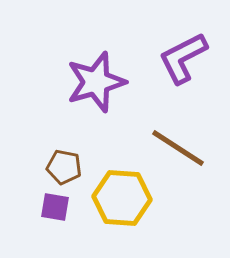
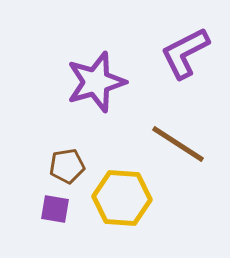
purple L-shape: moved 2 px right, 5 px up
brown line: moved 4 px up
brown pentagon: moved 3 px right, 1 px up; rotated 20 degrees counterclockwise
purple square: moved 2 px down
